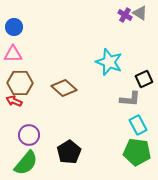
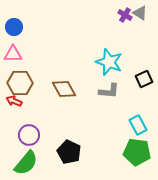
brown diamond: moved 1 px down; rotated 20 degrees clockwise
gray L-shape: moved 21 px left, 8 px up
black pentagon: rotated 15 degrees counterclockwise
